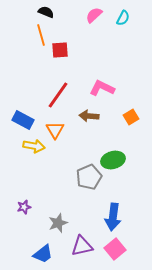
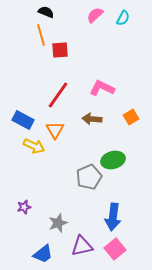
pink semicircle: moved 1 px right
brown arrow: moved 3 px right, 3 px down
yellow arrow: rotated 15 degrees clockwise
